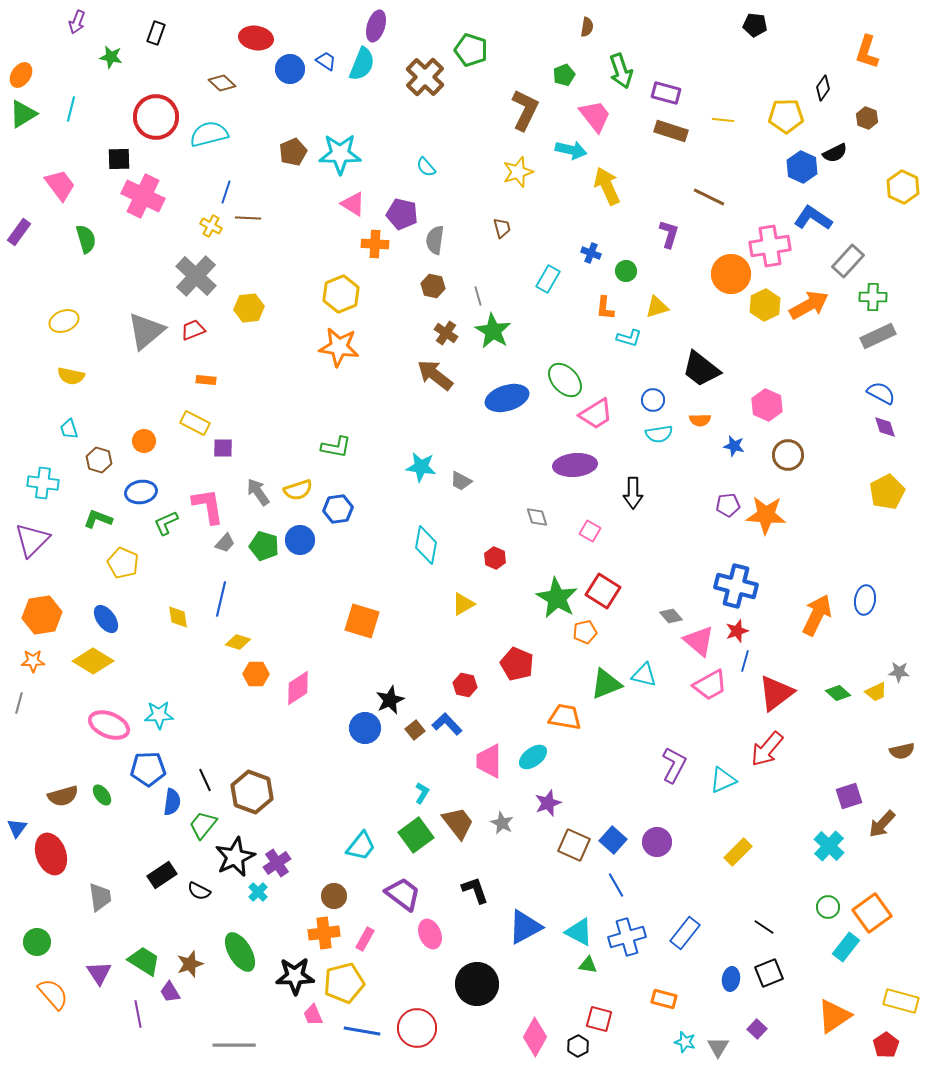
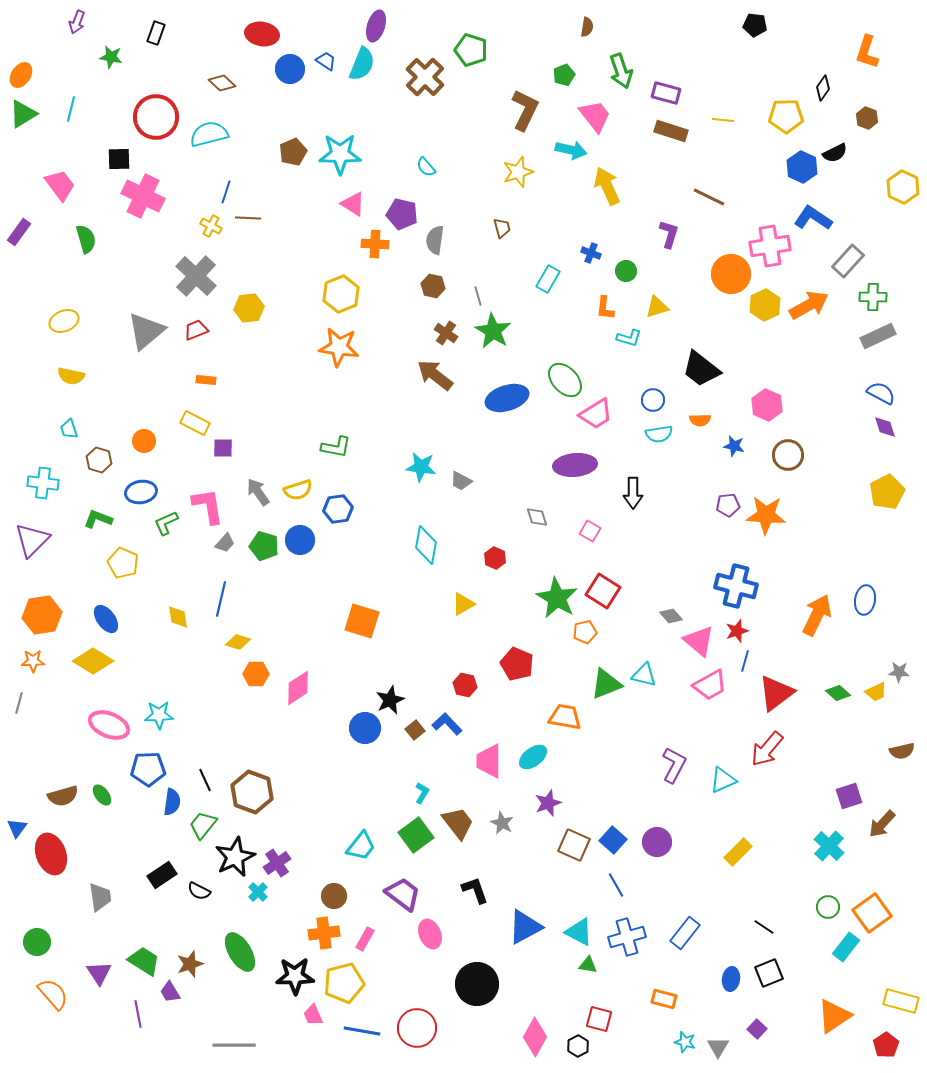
red ellipse at (256, 38): moved 6 px right, 4 px up
red trapezoid at (193, 330): moved 3 px right
